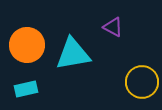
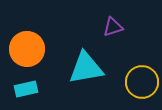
purple triangle: rotated 45 degrees counterclockwise
orange circle: moved 4 px down
cyan triangle: moved 13 px right, 14 px down
